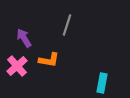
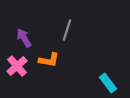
gray line: moved 5 px down
cyan rectangle: moved 6 px right; rotated 48 degrees counterclockwise
